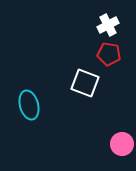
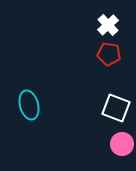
white cross: rotated 15 degrees counterclockwise
white square: moved 31 px right, 25 px down
